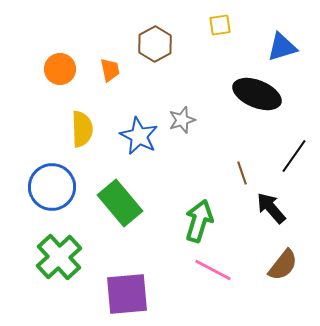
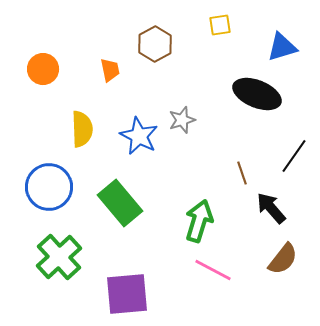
orange circle: moved 17 px left
blue circle: moved 3 px left
brown semicircle: moved 6 px up
